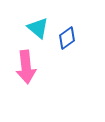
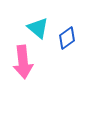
pink arrow: moved 3 px left, 5 px up
